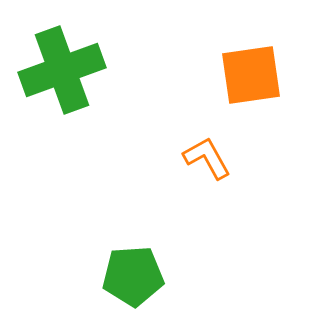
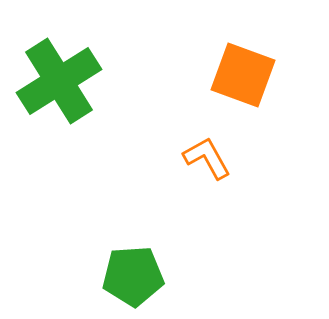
green cross: moved 3 px left, 11 px down; rotated 12 degrees counterclockwise
orange square: moved 8 px left; rotated 28 degrees clockwise
